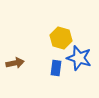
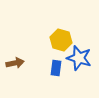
yellow hexagon: moved 2 px down
